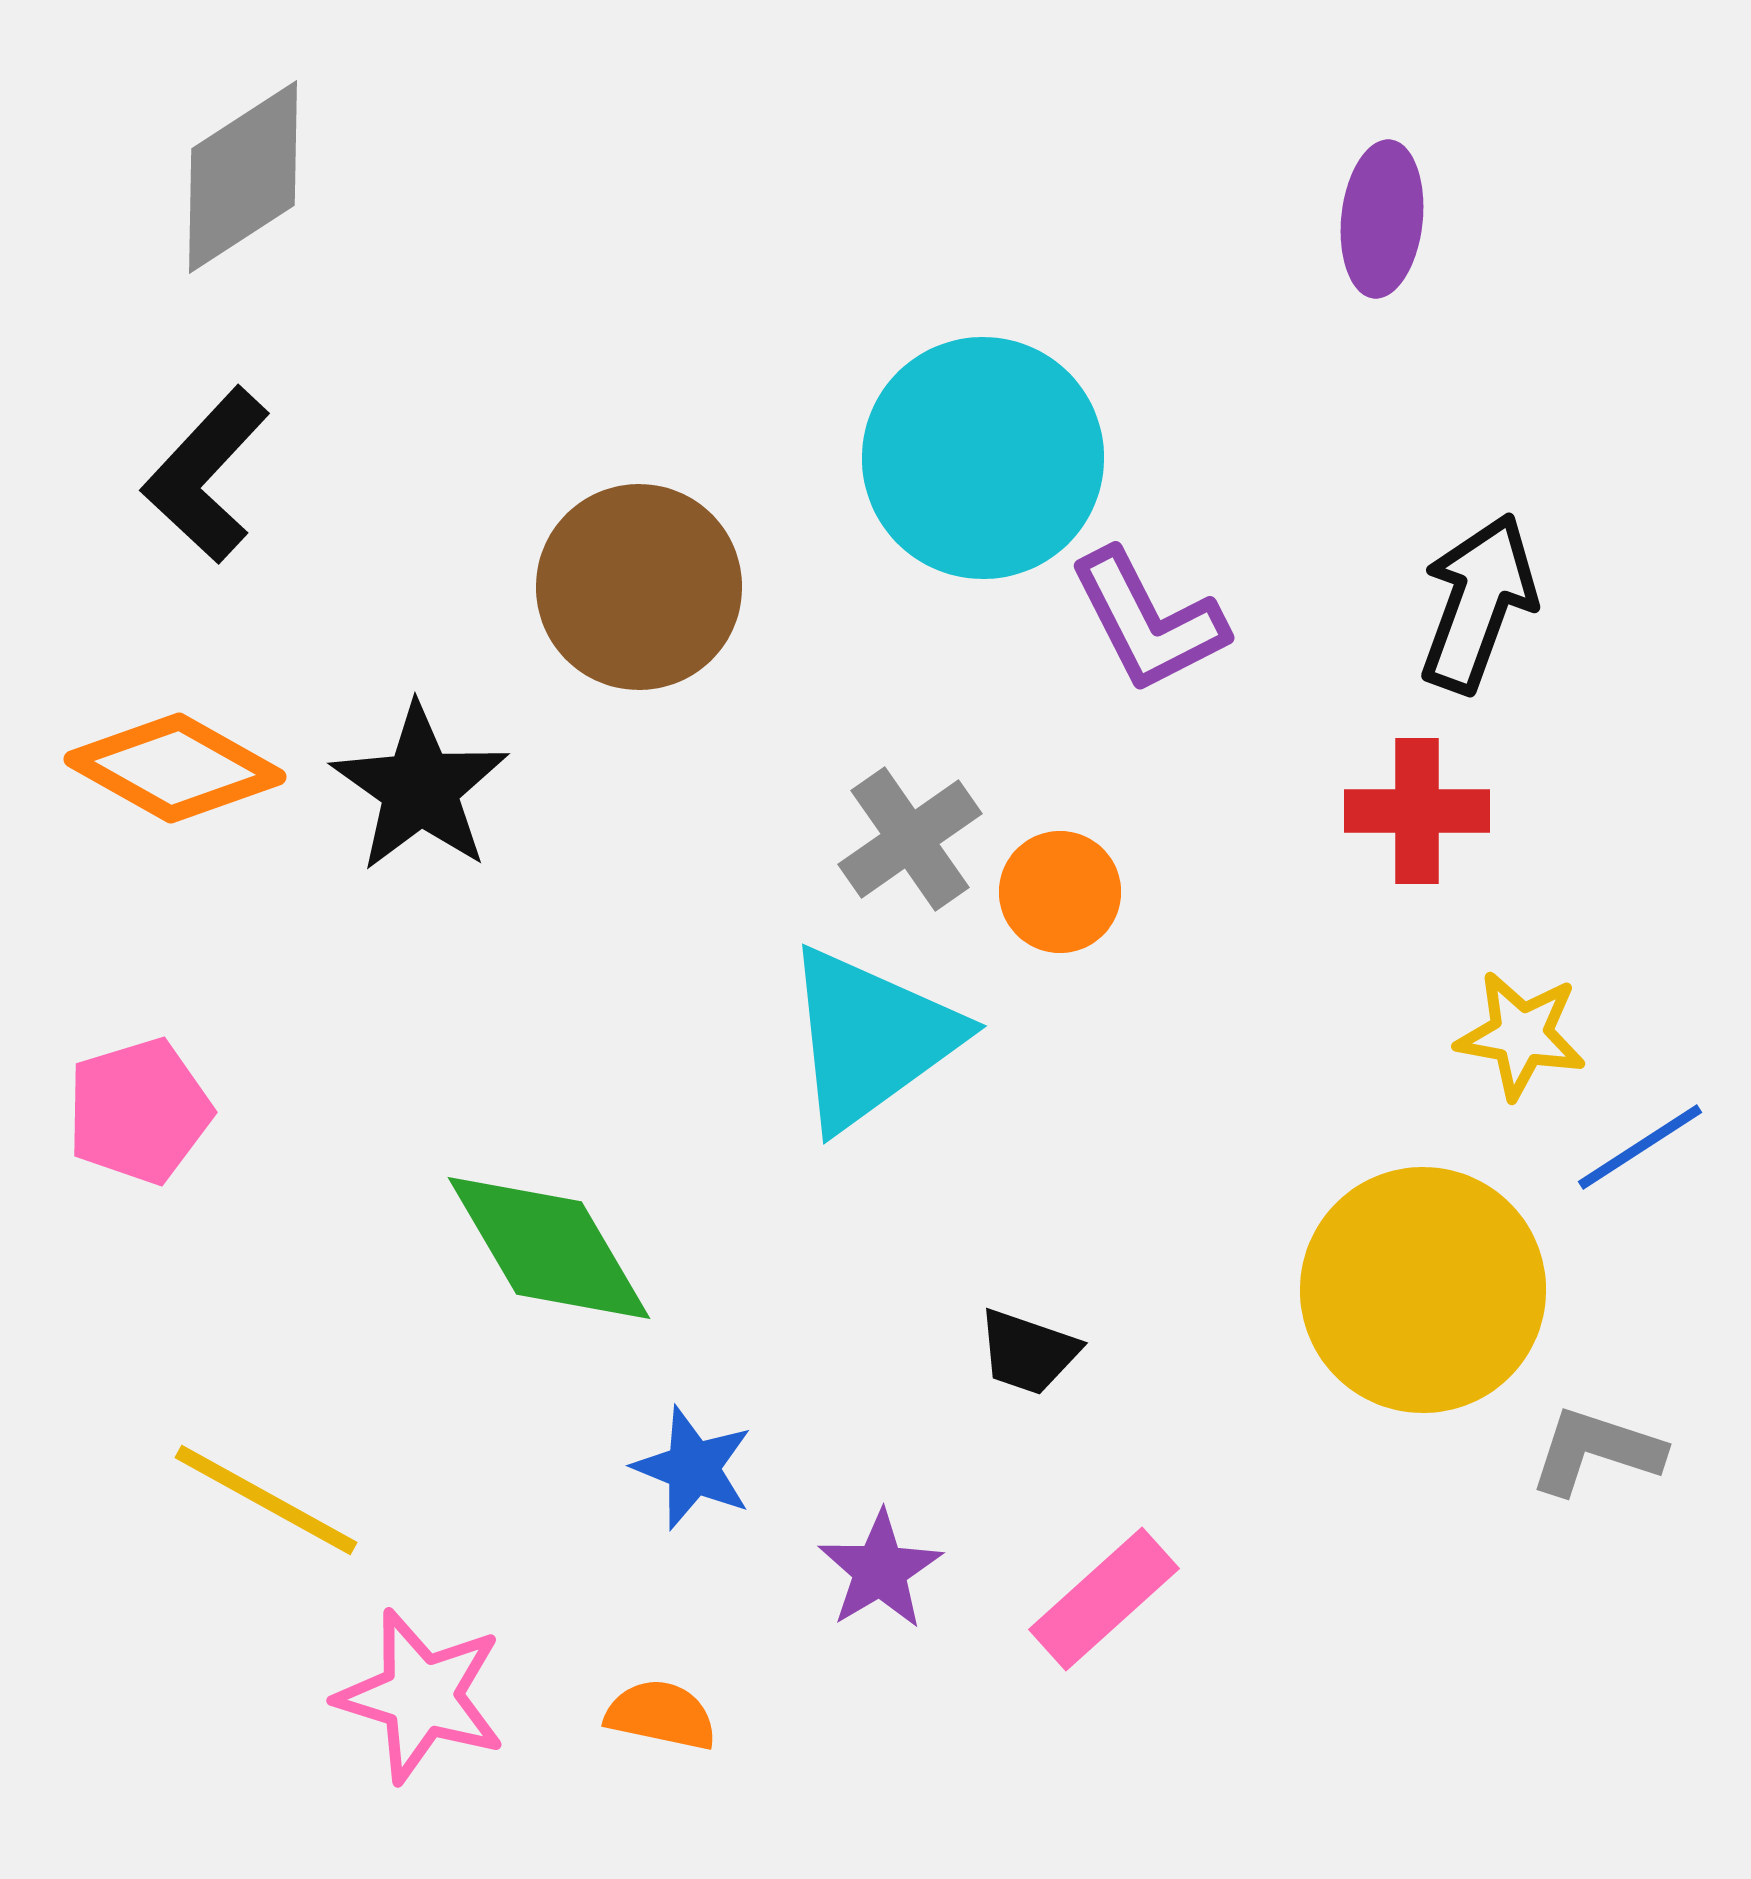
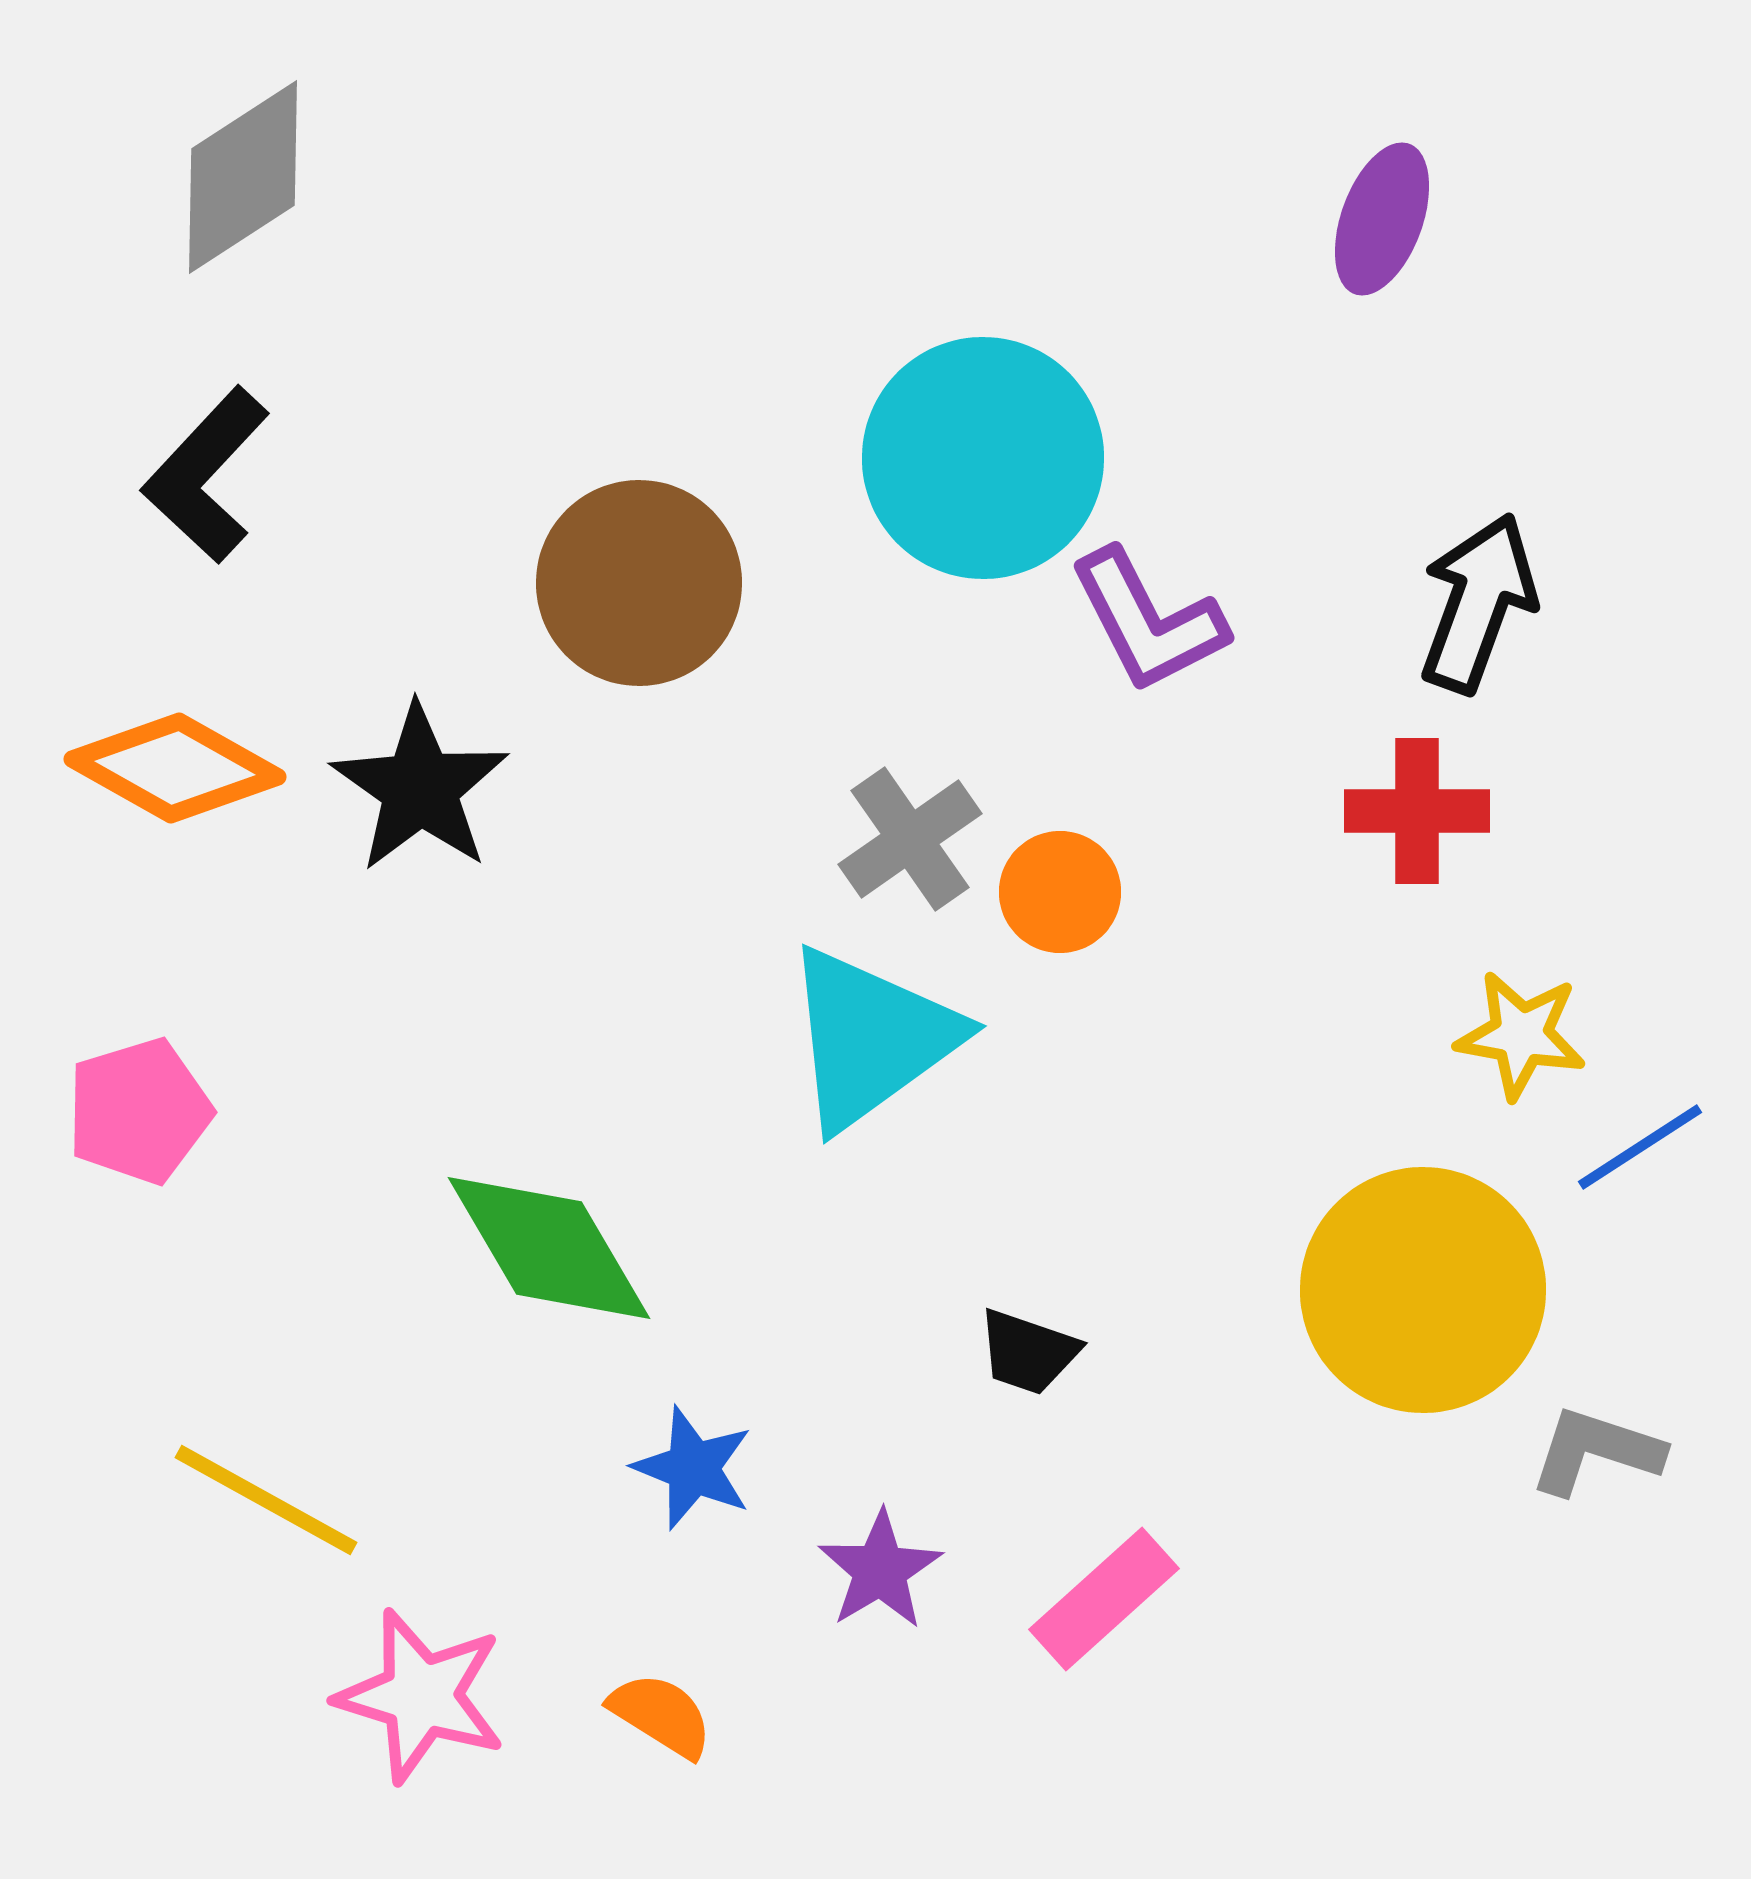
purple ellipse: rotated 14 degrees clockwise
brown circle: moved 4 px up
orange semicircle: rotated 20 degrees clockwise
